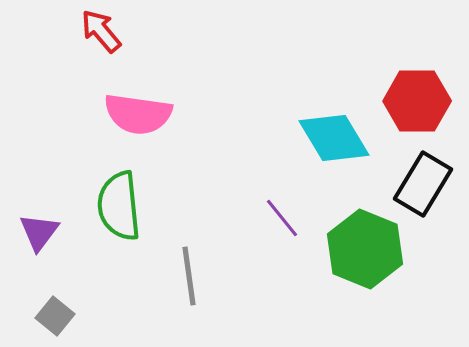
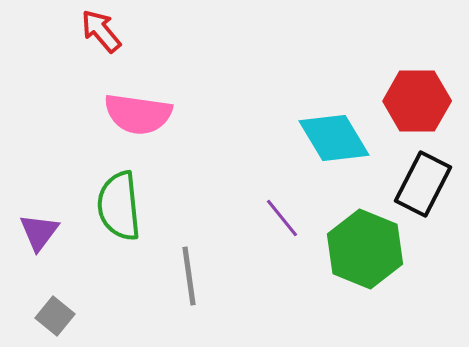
black rectangle: rotated 4 degrees counterclockwise
